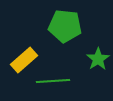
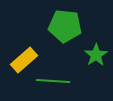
green star: moved 2 px left, 4 px up
green line: rotated 8 degrees clockwise
